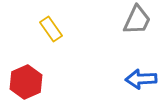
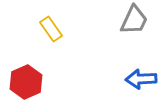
gray trapezoid: moved 3 px left
